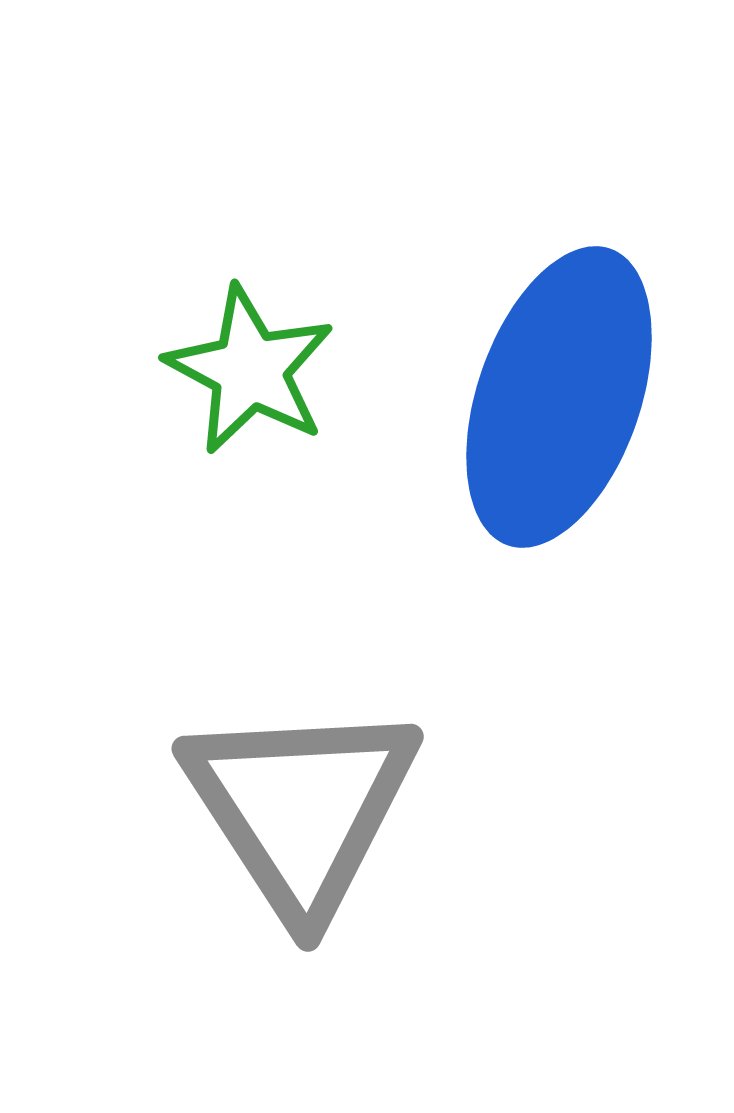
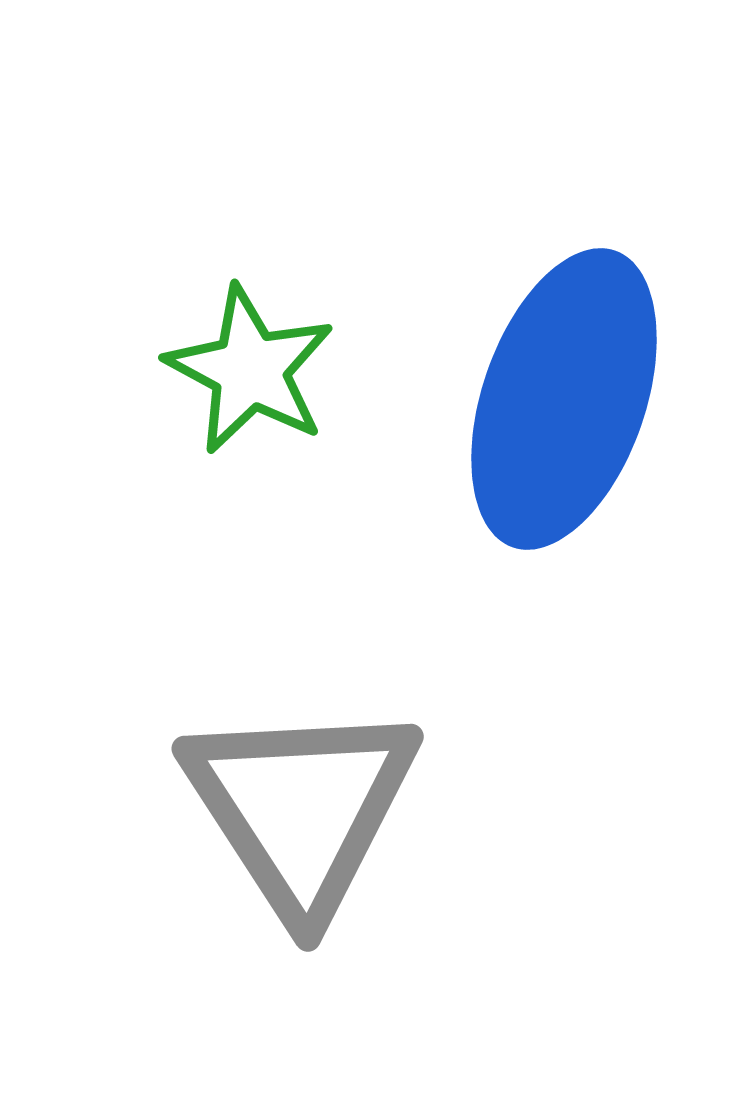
blue ellipse: moved 5 px right, 2 px down
